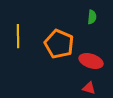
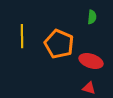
yellow line: moved 4 px right
